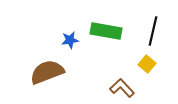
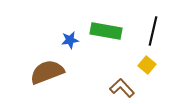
yellow square: moved 1 px down
